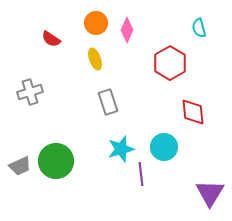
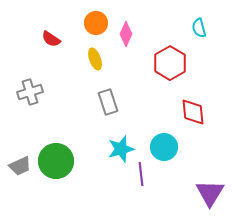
pink diamond: moved 1 px left, 4 px down
